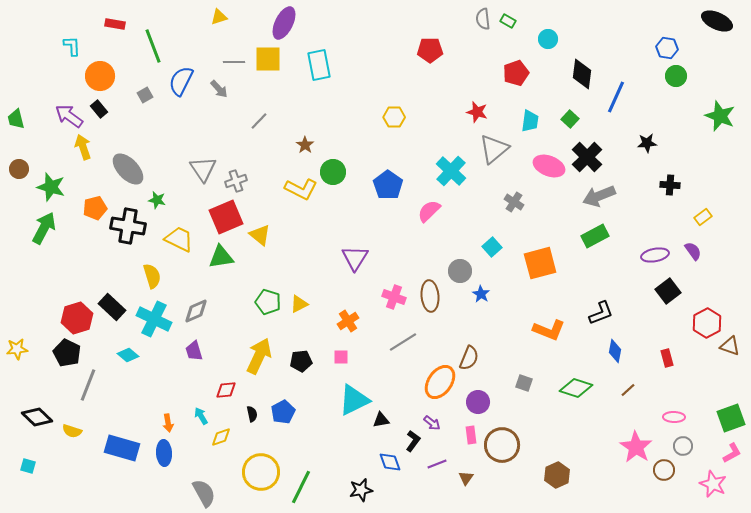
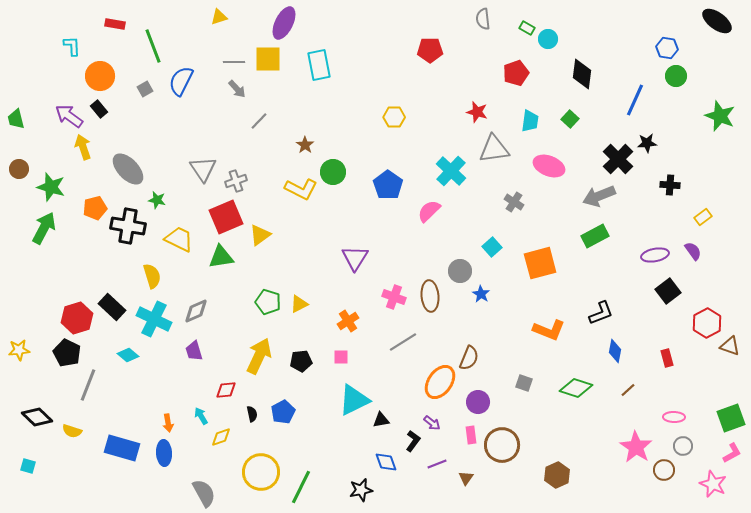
green rectangle at (508, 21): moved 19 px right, 7 px down
black ellipse at (717, 21): rotated 12 degrees clockwise
gray arrow at (219, 89): moved 18 px right
gray square at (145, 95): moved 6 px up
blue line at (616, 97): moved 19 px right, 3 px down
gray triangle at (494, 149): rotated 32 degrees clockwise
black cross at (587, 157): moved 31 px right, 2 px down
yellow triangle at (260, 235): rotated 45 degrees clockwise
yellow star at (17, 349): moved 2 px right, 1 px down
blue diamond at (390, 462): moved 4 px left
